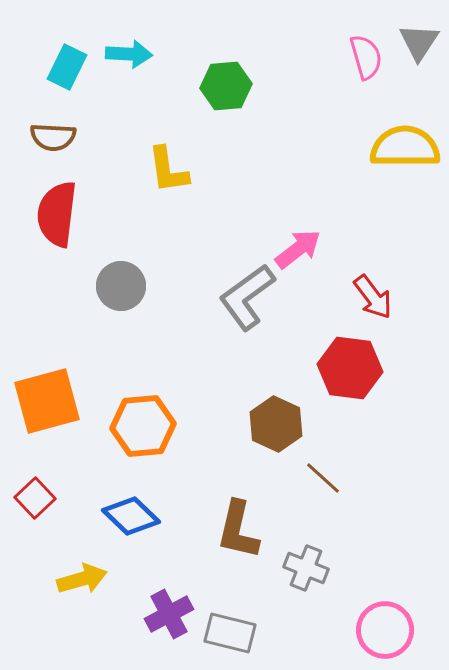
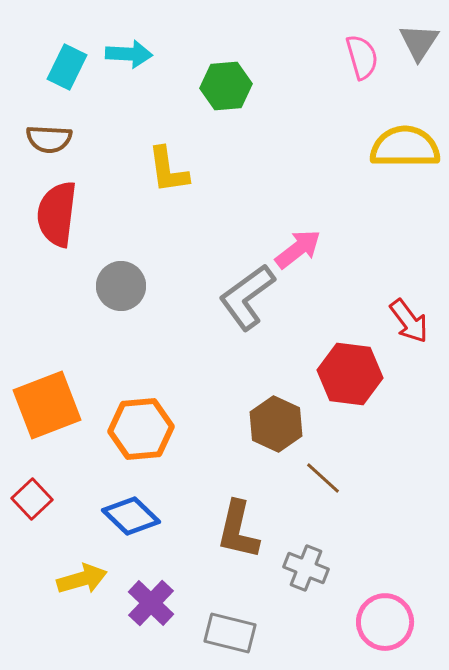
pink semicircle: moved 4 px left
brown semicircle: moved 4 px left, 2 px down
red arrow: moved 36 px right, 24 px down
red hexagon: moved 6 px down
orange square: moved 4 px down; rotated 6 degrees counterclockwise
orange hexagon: moved 2 px left, 3 px down
red square: moved 3 px left, 1 px down
purple cross: moved 18 px left, 11 px up; rotated 18 degrees counterclockwise
pink circle: moved 8 px up
